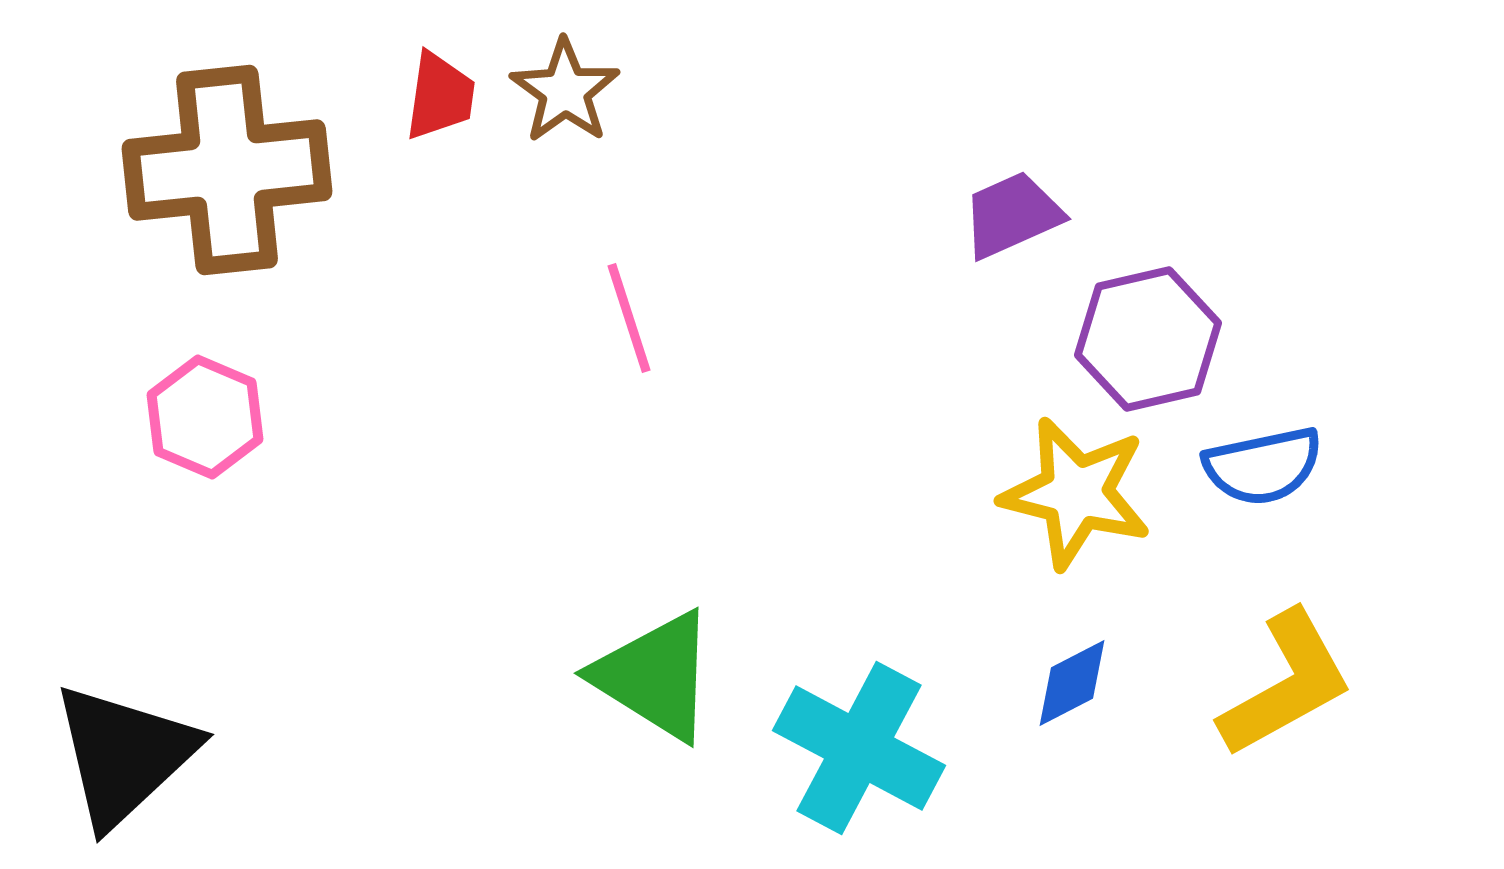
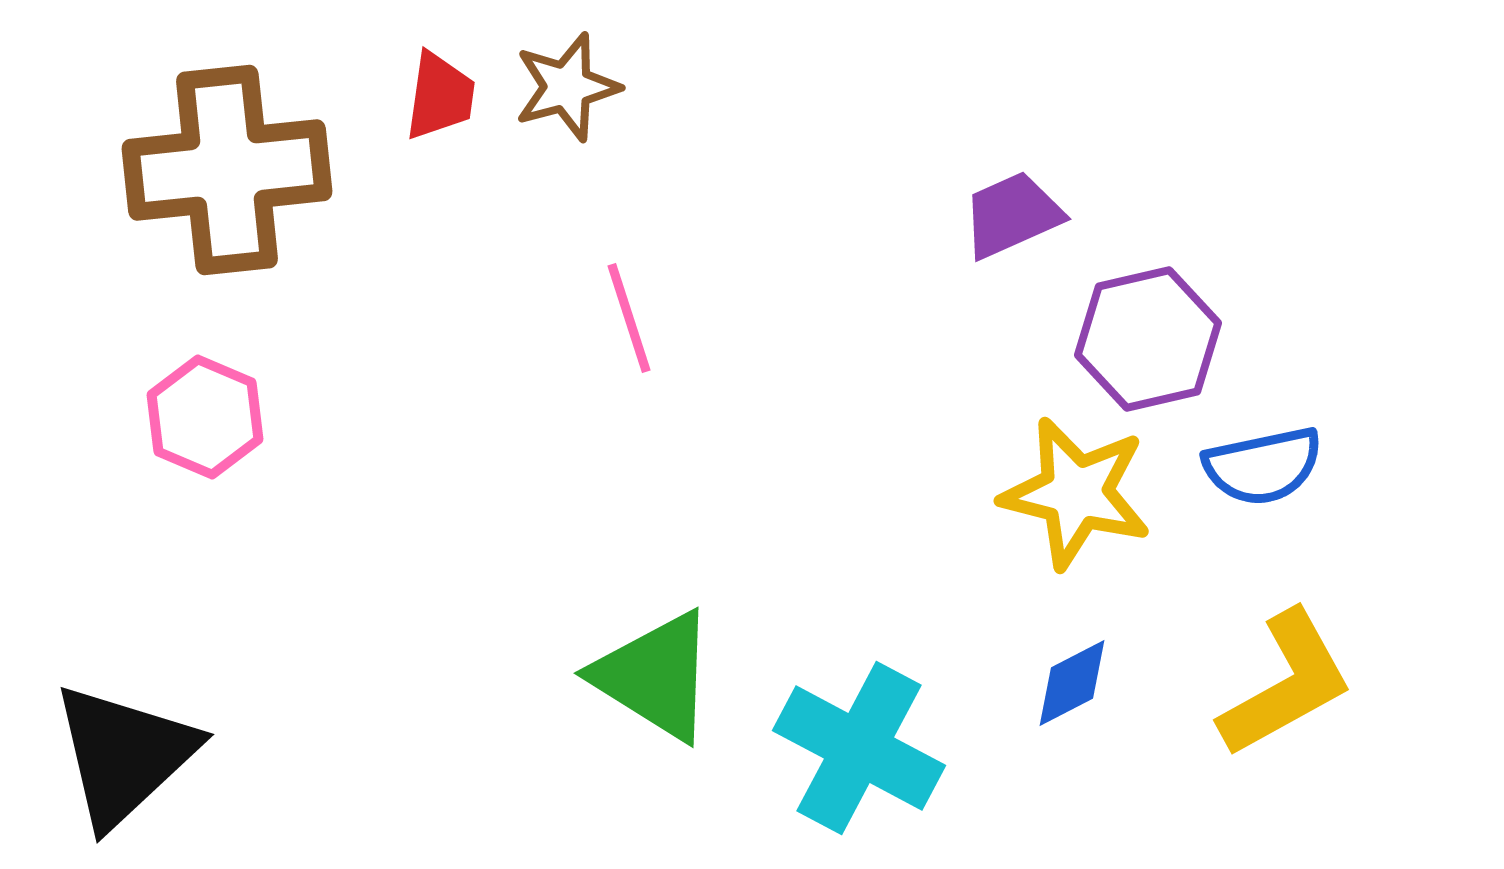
brown star: moved 2 px right, 4 px up; rotated 21 degrees clockwise
